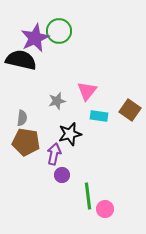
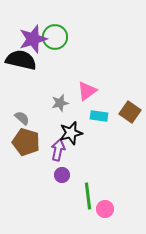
green circle: moved 4 px left, 6 px down
purple star: moved 2 px left, 1 px down; rotated 8 degrees clockwise
pink triangle: rotated 15 degrees clockwise
gray star: moved 3 px right, 2 px down
brown square: moved 2 px down
gray semicircle: rotated 56 degrees counterclockwise
black star: moved 1 px right, 1 px up
brown pentagon: rotated 8 degrees clockwise
purple arrow: moved 4 px right, 4 px up
